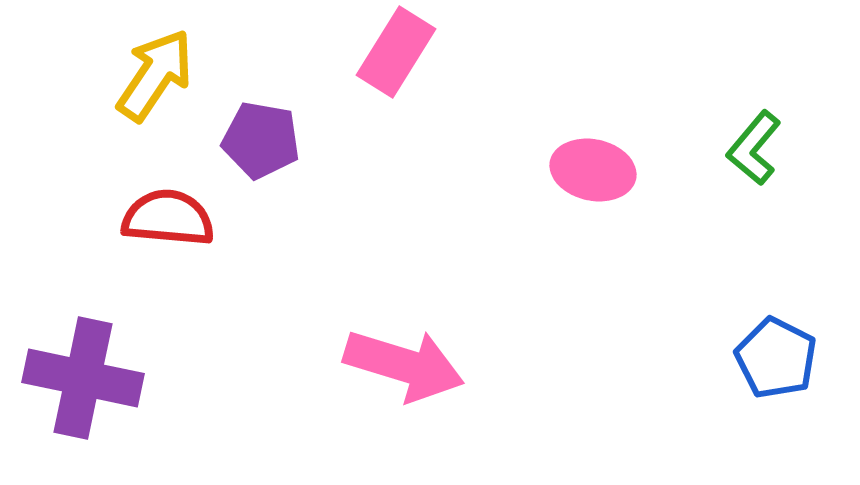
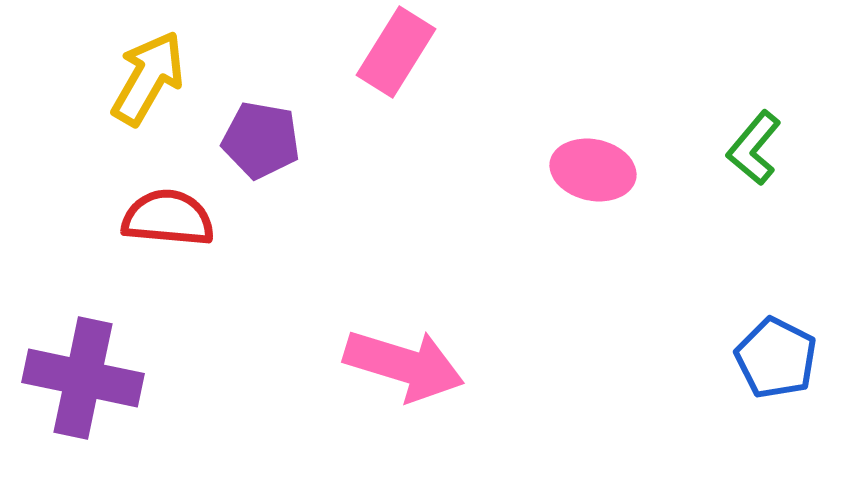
yellow arrow: moved 7 px left, 3 px down; rotated 4 degrees counterclockwise
